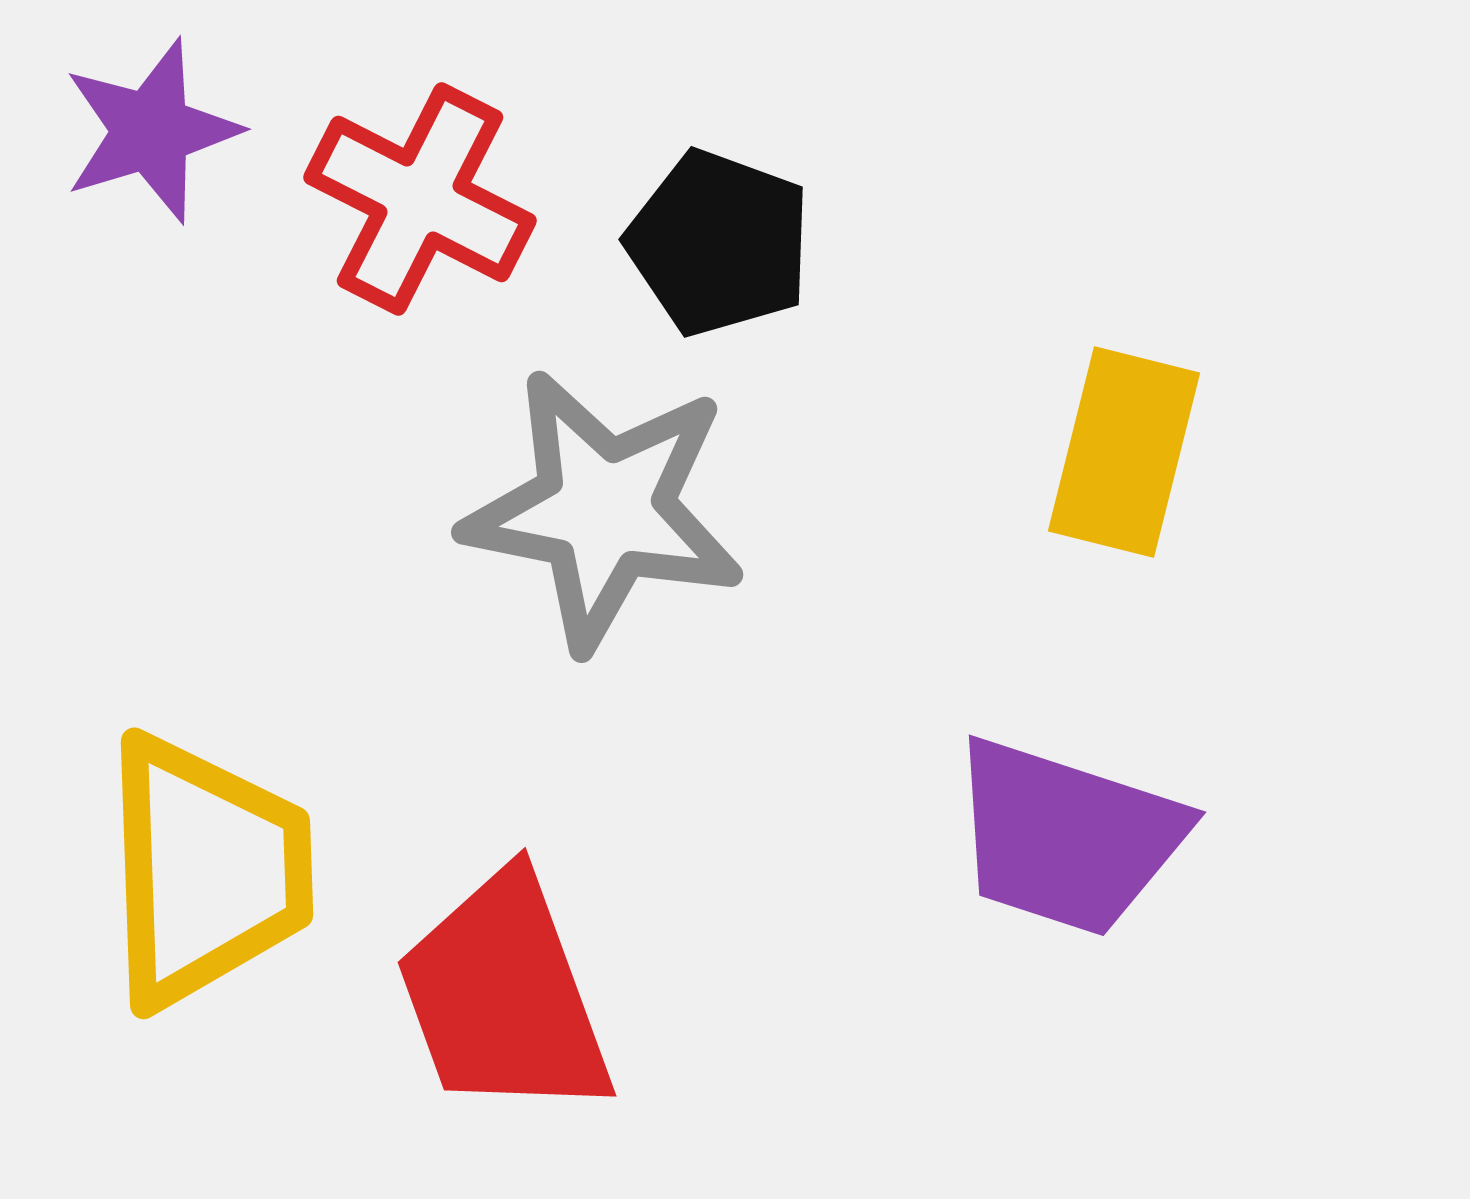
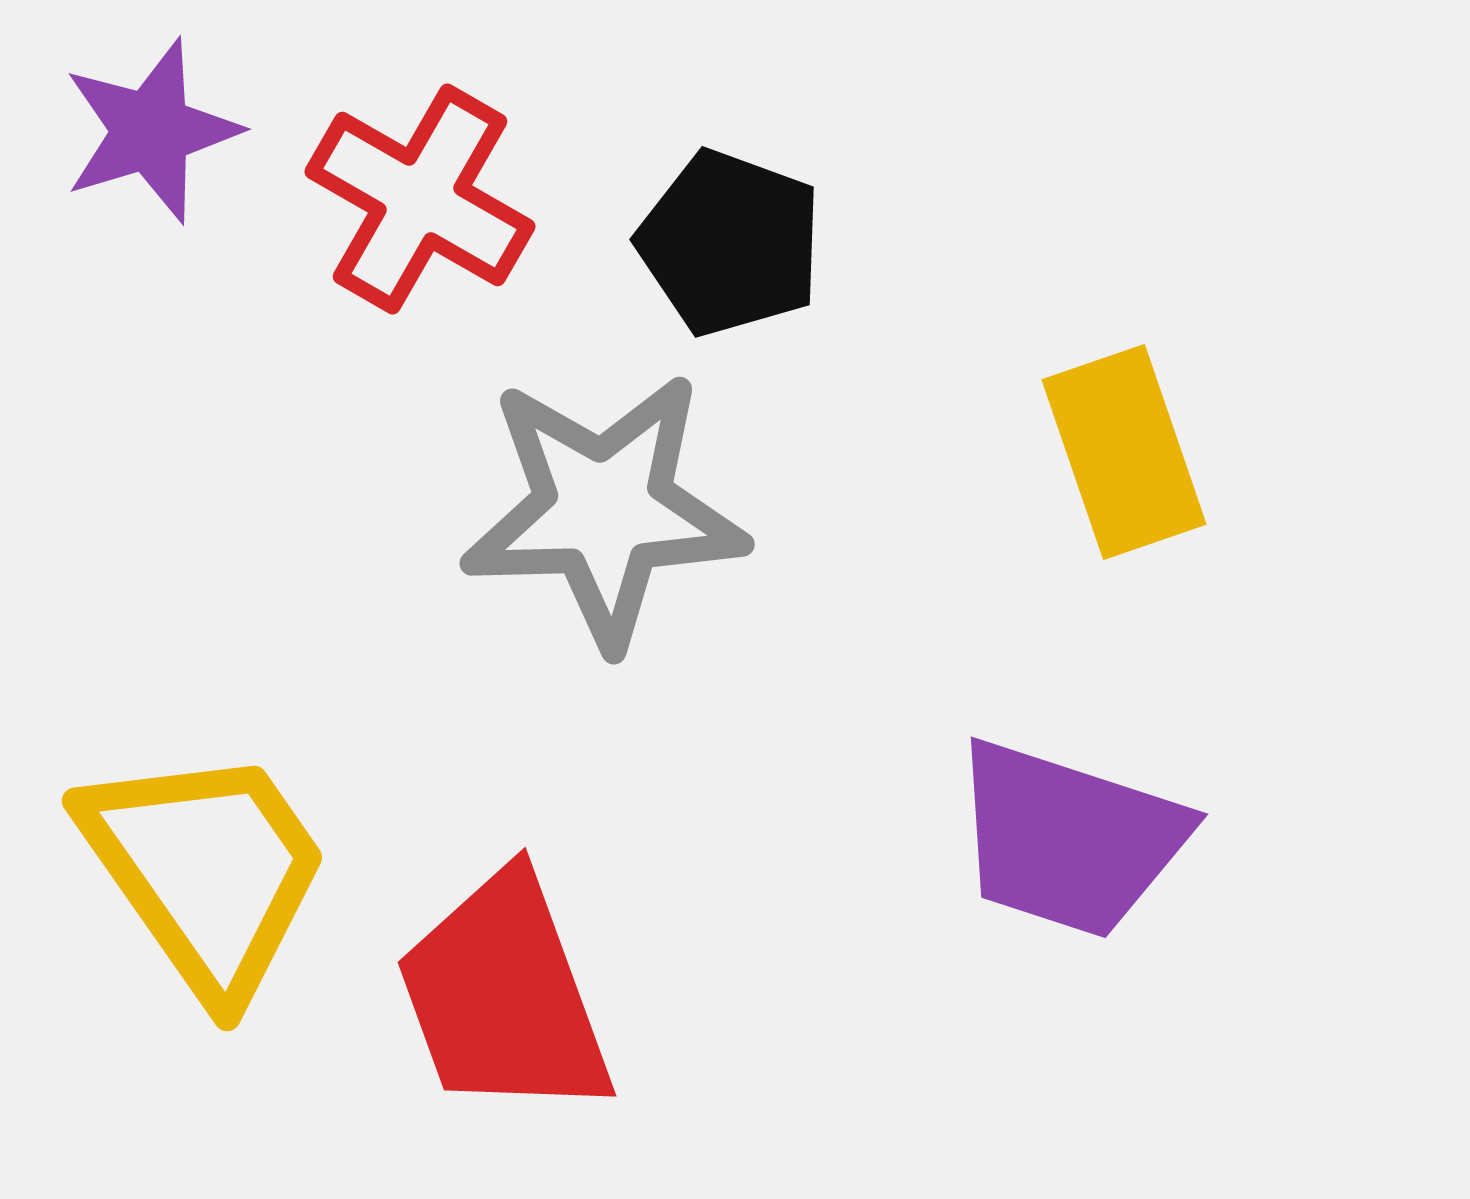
red cross: rotated 3 degrees clockwise
black pentagon: moved 11 px right
yellow rectangle: rotated 33 degrees counterclockwise
gray star: rotated 13 degrees counterclockwise
purple trapezoid: moved 2 px right, 2 px down
yellow trapezoid: rotated 33 degrees counterclockwise
